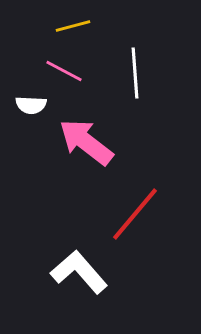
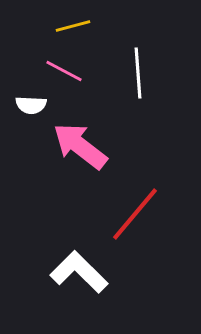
white line: moved 3 px right
pink arrow: moved 6 px left, 4 px down
white L-shape: rotated 4 degrees counterclockwise
